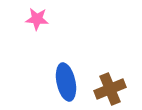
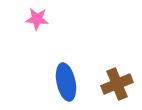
brown cross: moved 7 px right, 5 px up
